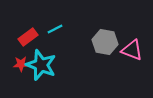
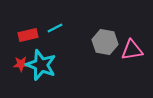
cyan line: moved 1 px up
red rectangle: moved 2 px up; rotated 24 degrees clockwise
pink triangle: rotated 30 degrees counterclockwise
